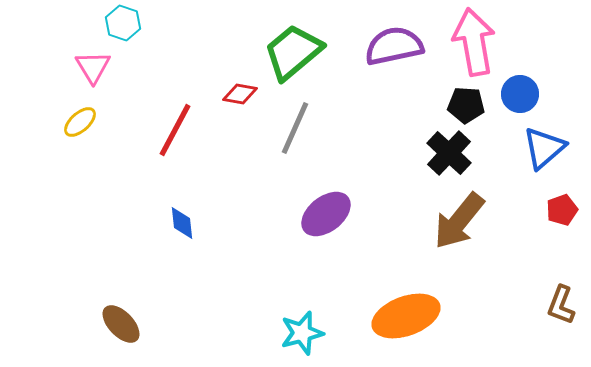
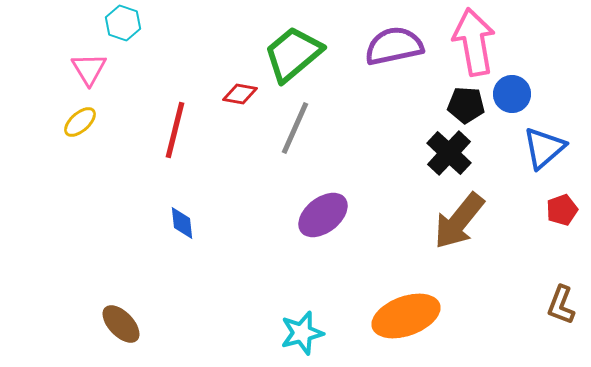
green trapezoid: moved 2 px down
pink triangle: moved 4 px left, 2 px down
blue circle: moved 8 px left
red line: rotated 14 degrees counterclockwise
purple ellipse: moved 3 px left, 1 px down
